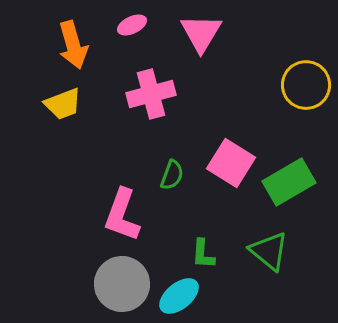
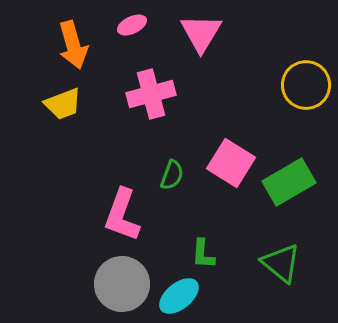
green triangle: moved 12 px right, 12 px down
